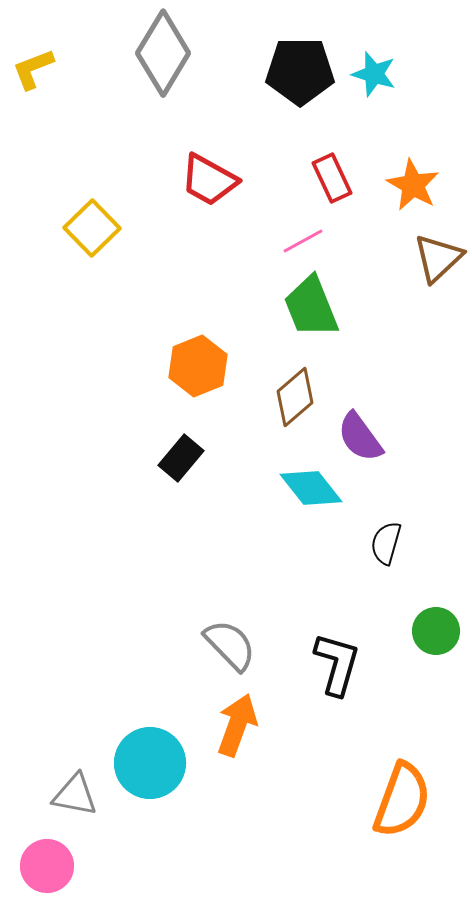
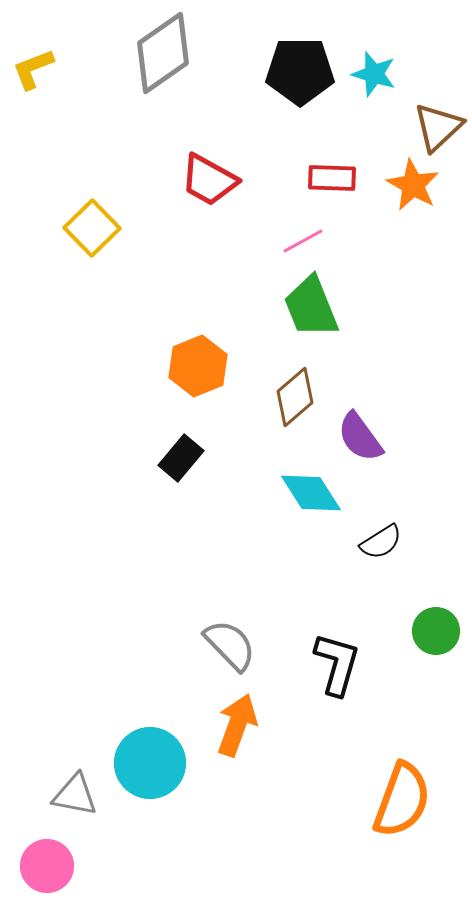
gray diamond: rotated 24 degrees clockwise
red rectangle: rotated 63 degrees counterclockwise
brown triangle: moved 131 px up
cyan diamond: moved 5 px down; rotated 6 degrees clockwise
black semicircle: moved 5 px left, 1 px up; rotated 138 degrees counterclockwise
